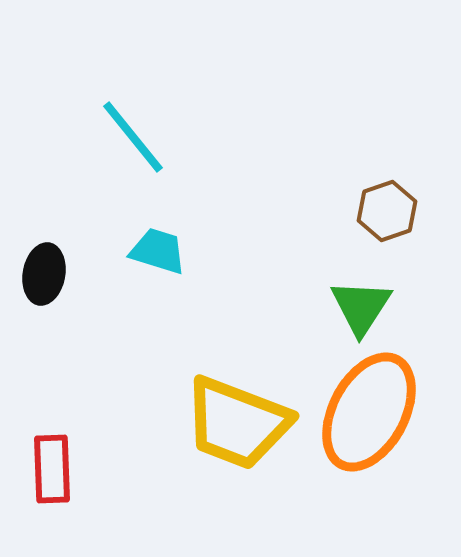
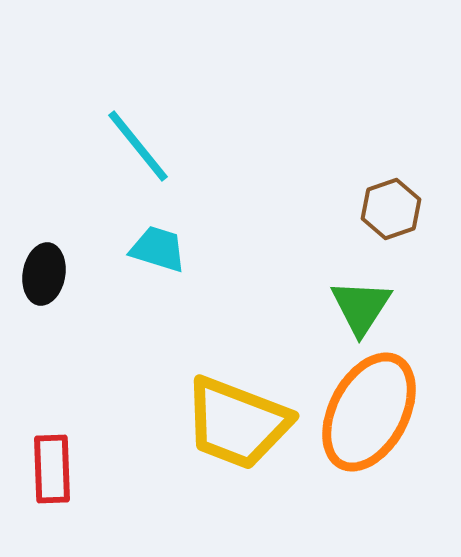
cyan line: moved 5 px right, 9 px down
brown hexagon: moved 4 px right, 2 px up
cyan trapezoid: moved 2 px up
